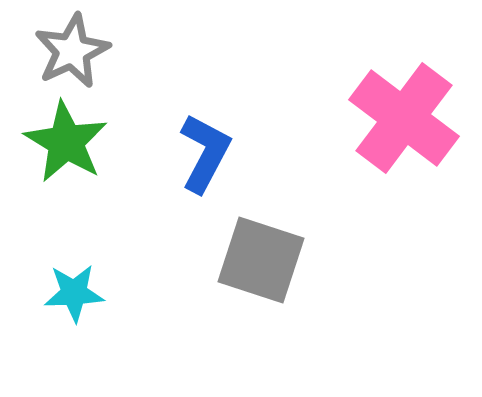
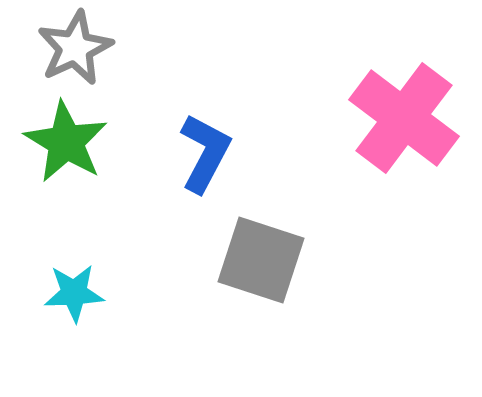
gray star: moved 3 px right, 3 px up
